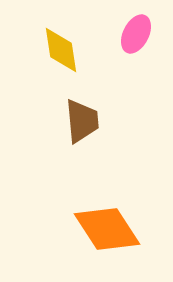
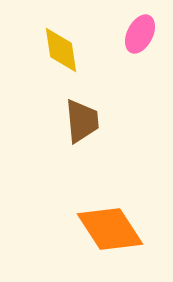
pink ellipse: moved 4 px right
orange diamond: moved 3 px right
